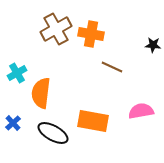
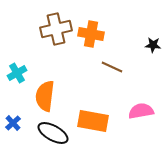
brown cross: rotated 16 degrees clockwise
orange semicircle: moved 4 px right, 3 px down
